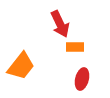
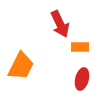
orange rectangle: moved 5 px right
orange trapezoid: rotated 12 degrees counterclockwise
